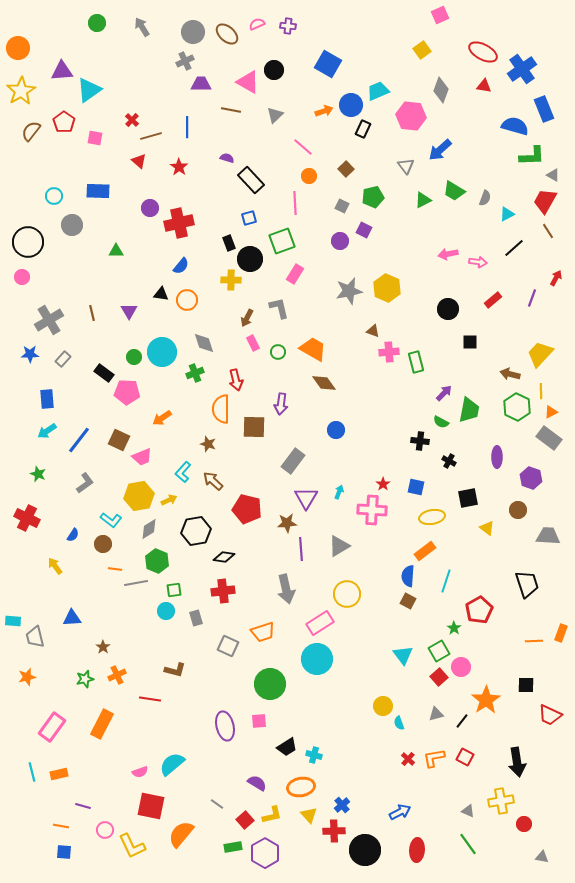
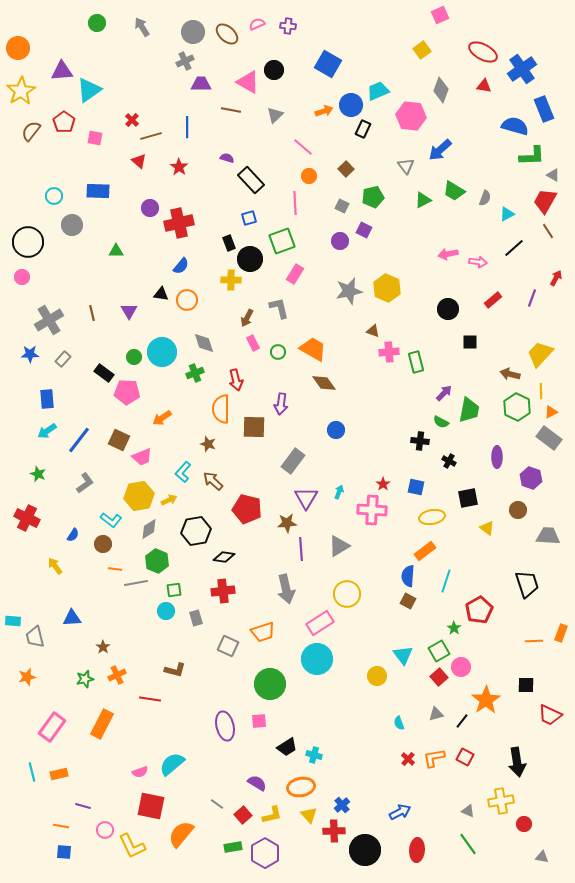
yellow circle at (383, 706): moved 6 px left, 30 px up
red square at (245, 820): moved 2 px left, 5 px up
